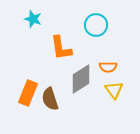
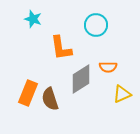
yellow triangle: moved 8 px right, 4 px down; rotated 42 degrees clockwise
